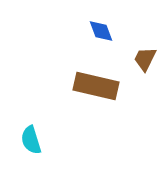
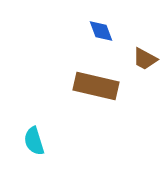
brown trapezoid: rotated 88 degrees counterclockwise
cyan semicircle: moved 3 px right, 1 px down
